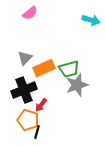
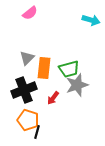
gray triangle: moved 2 px right
orange rectangle: rotated 60 degrees counterclockwise
red arrow: moved 12 px right, 7 px up
